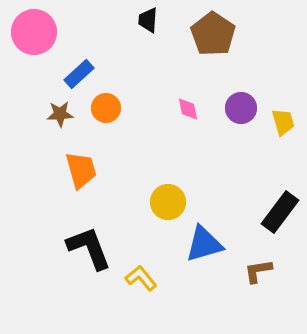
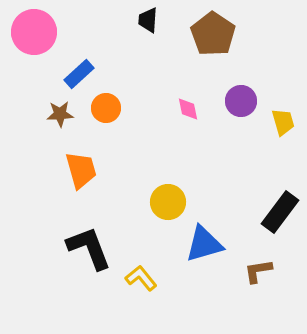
purple circle: moved 7 px up
